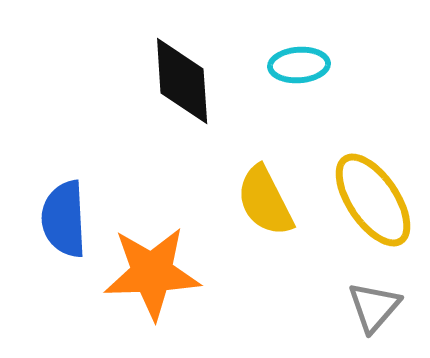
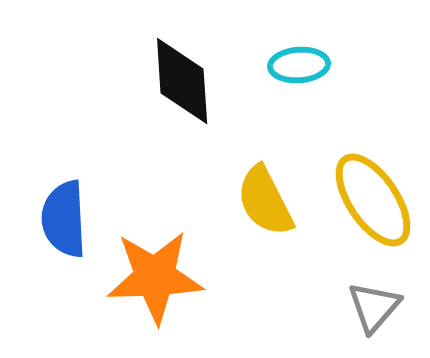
orange star: moved 3 px right, 4 px down
